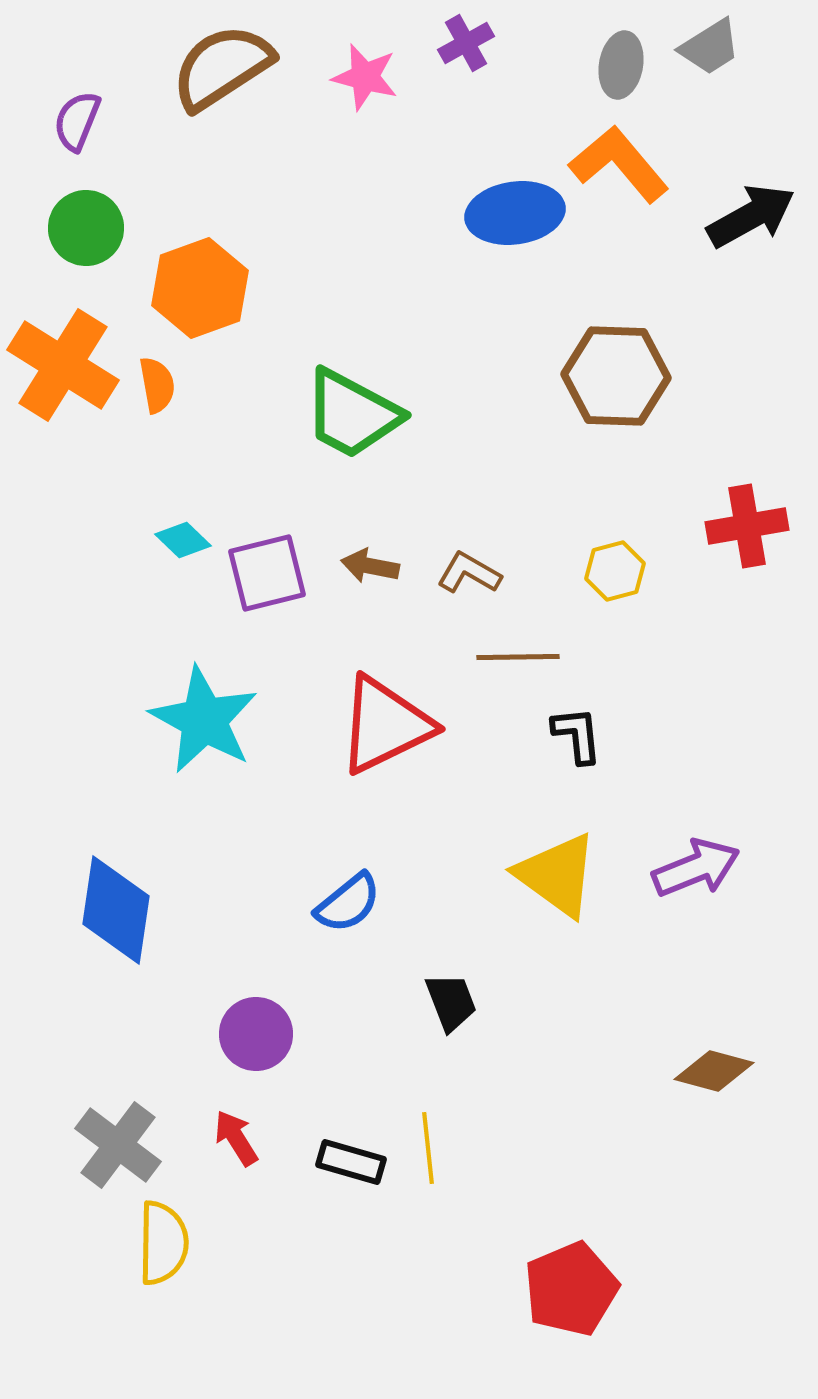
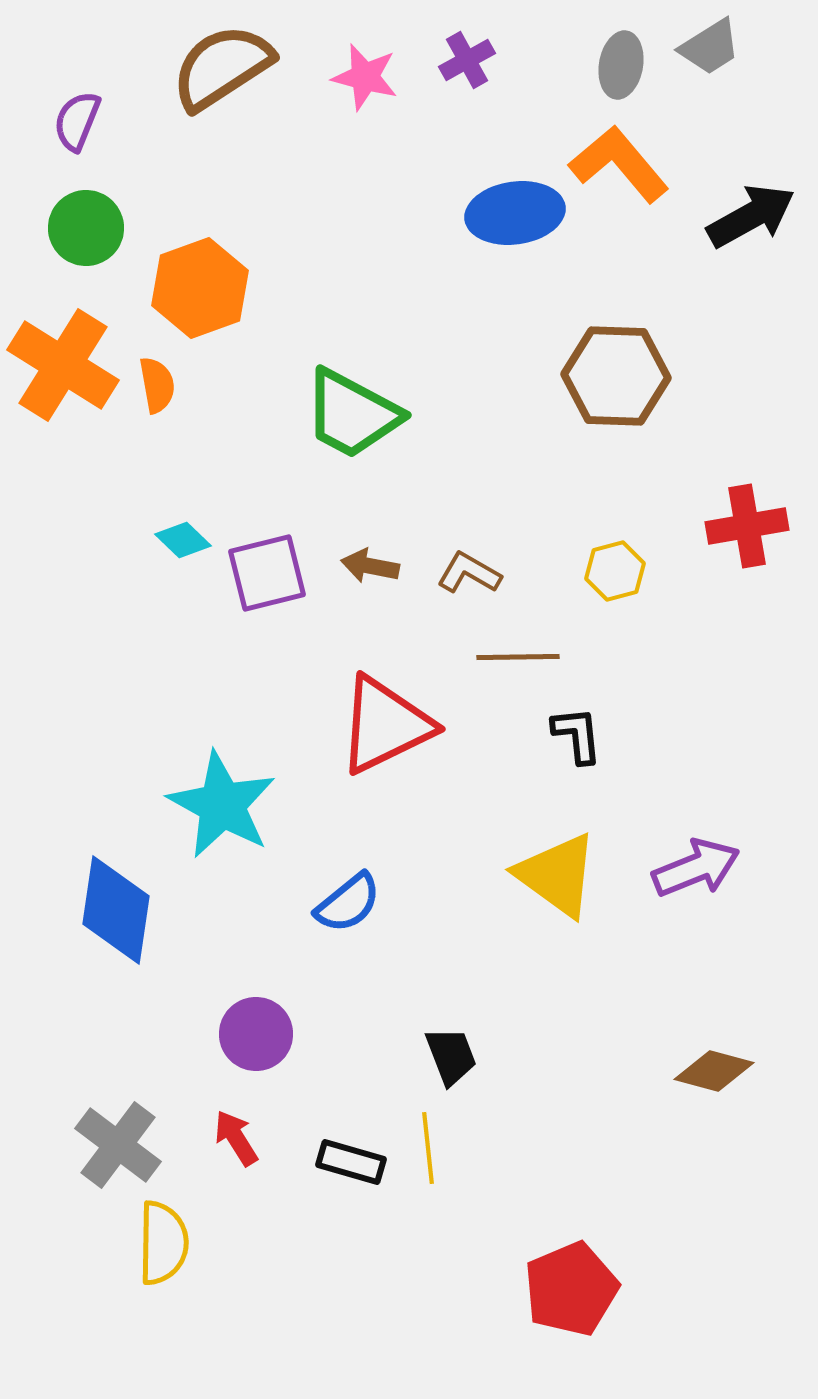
purple cross: moved 1 px right, 17 px down
cyan star: moved 18 px right, 85 px down
black trapezoid: moved 54 px down
